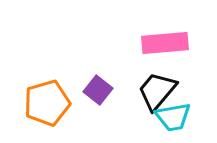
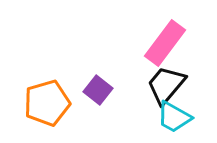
pink rectangle: rotated 48 degrees counterclockwise
black trapezoid: moved 9 px right, 6 px up
cyan trapezoid: moved 1 px right; rotated 39 degrees clockwise
